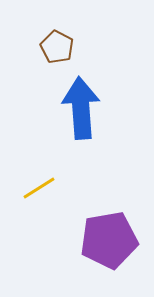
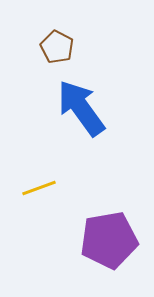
blue arrow: rotated 32 degrees counterclockwise
yellow line: rotated 12 degrees clockwise
